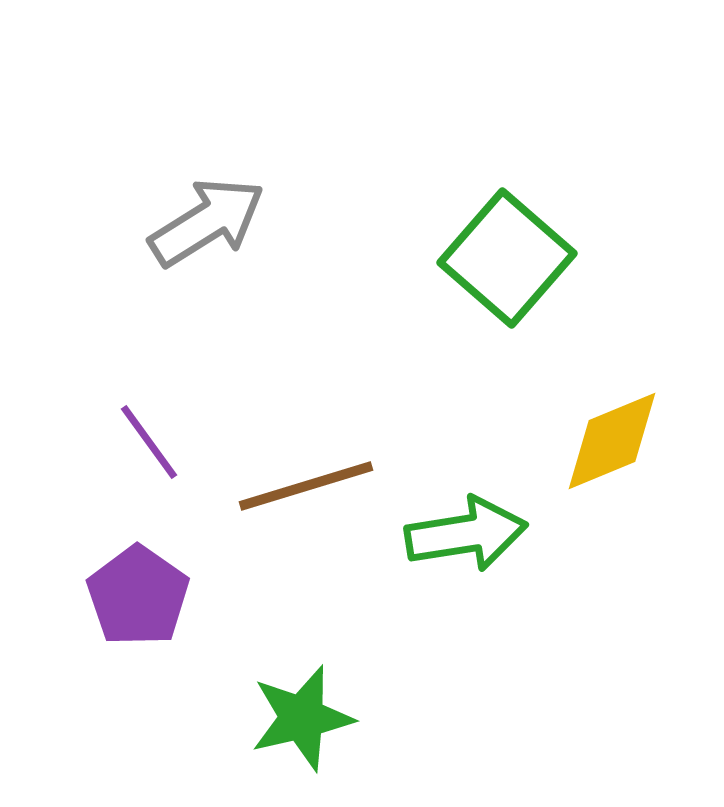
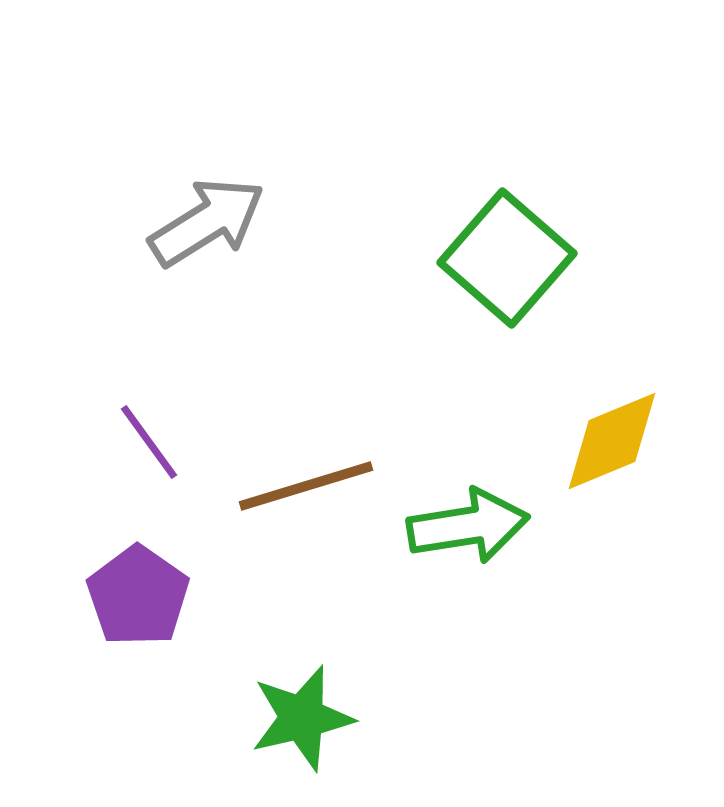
green arrow: moved 2 px right, 8 px up
